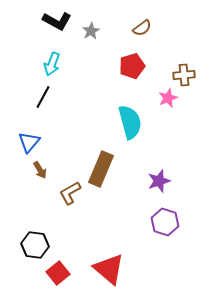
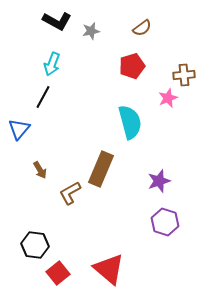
gray star: rotated 18 degrees clockwise
blue triangle: moved 10 px left, 13 px up
